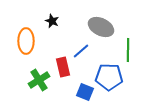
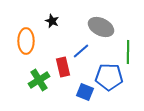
green line: moved 2 px down
